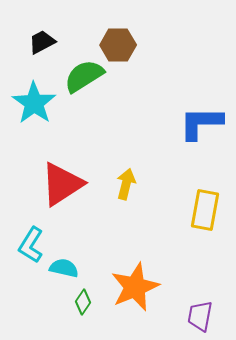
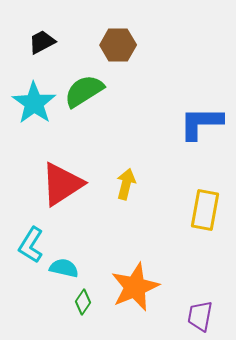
green semicircle: moved 15 px down
